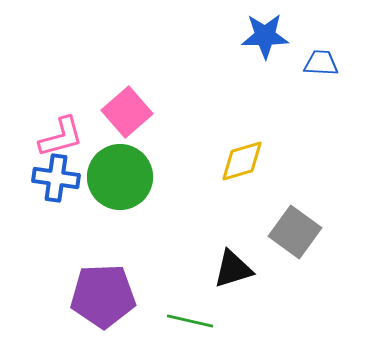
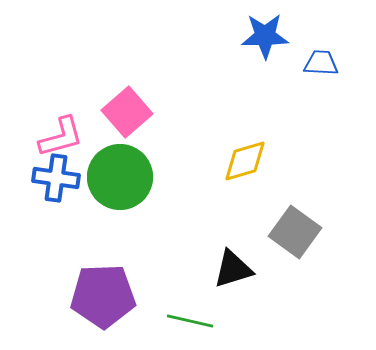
yellow diamond: moved 3 px right
